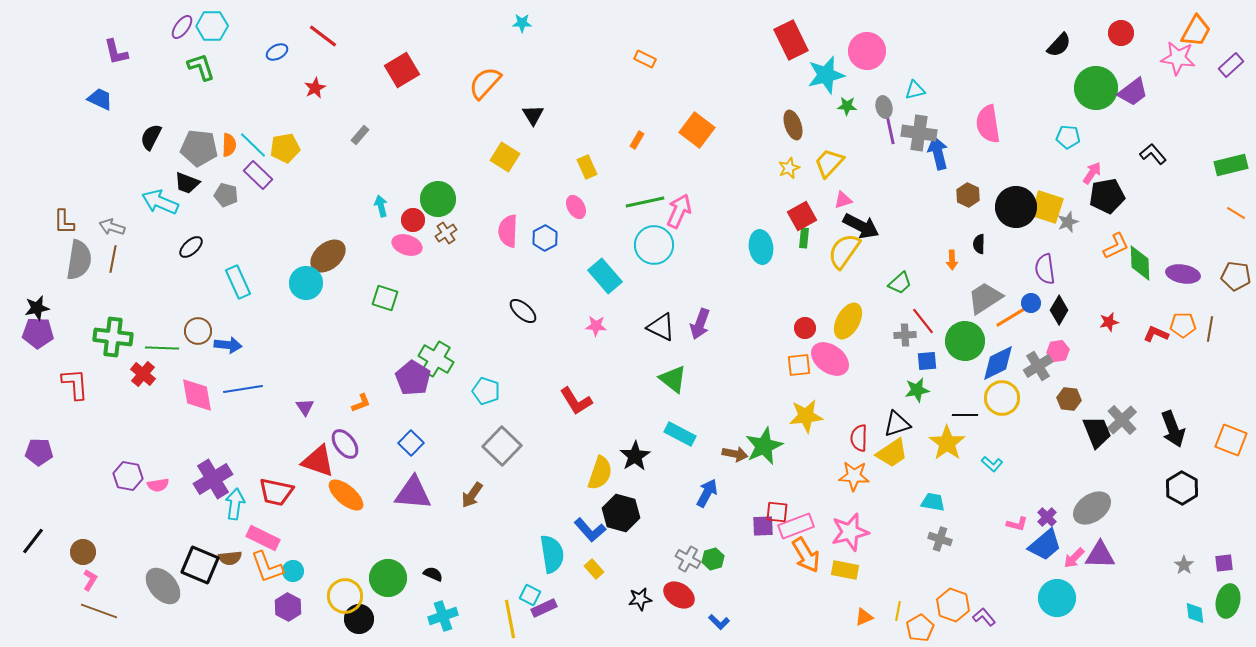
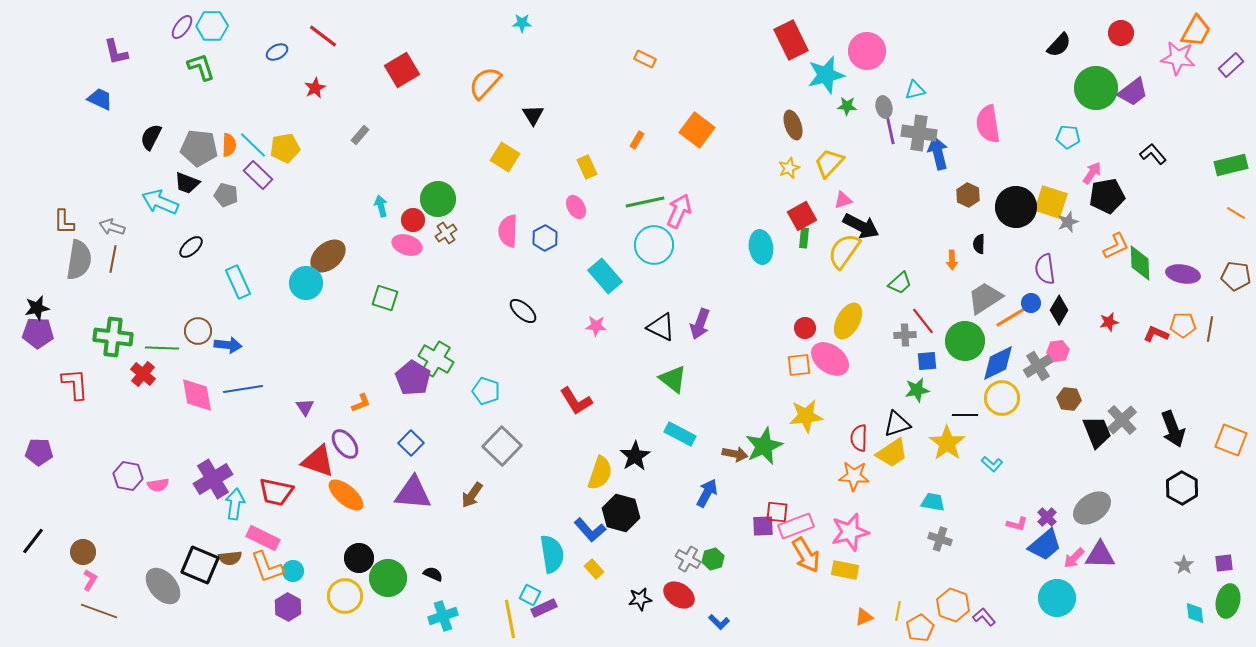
yellow square at (1047, 207): moved 4 px right, 5 px up
black circle at (359, 619): moved 61 px up
